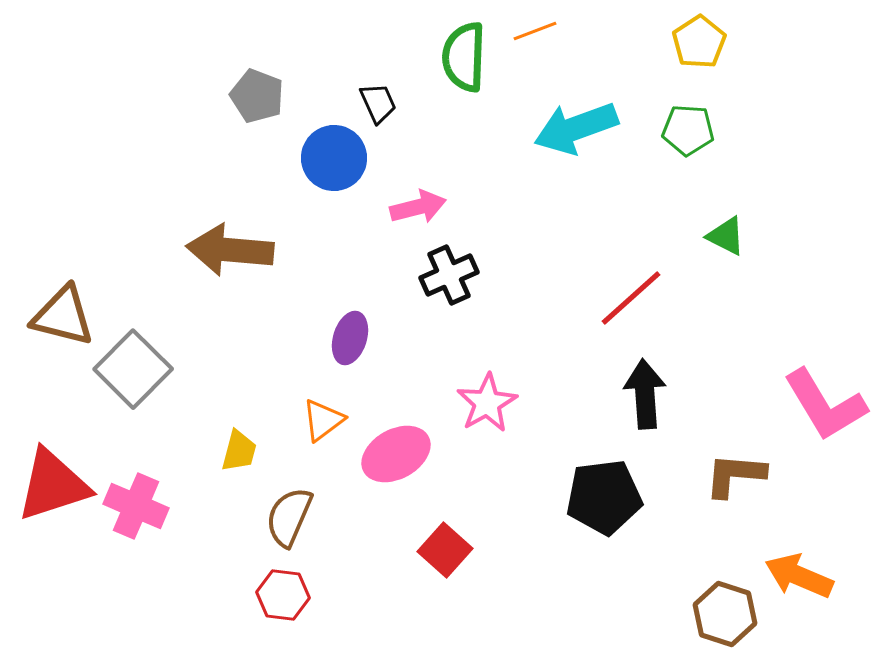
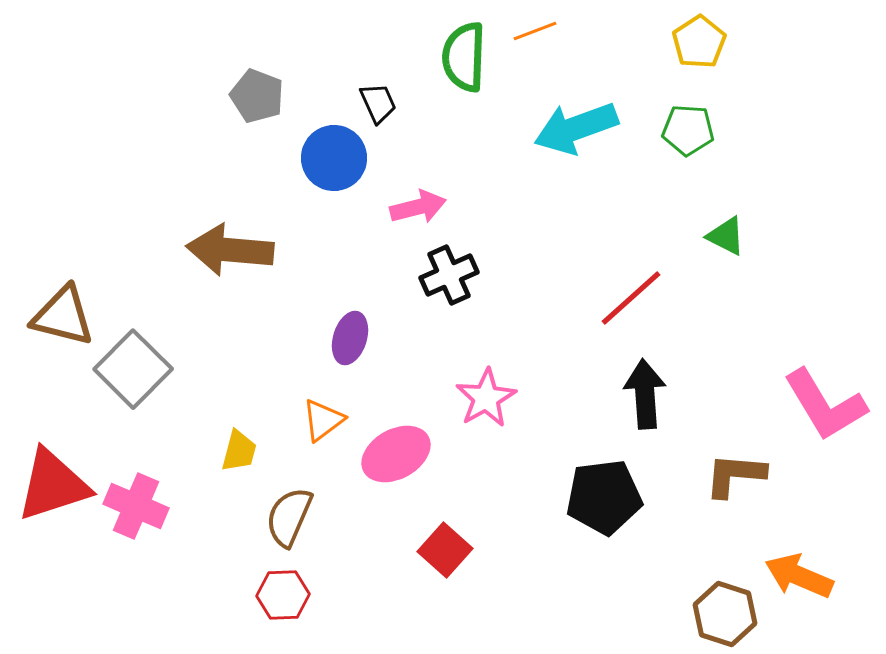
pink star: moved 1 px left, 5 px up
red hexagon: rotated 9 degrees counterclockwise
